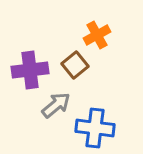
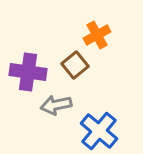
purple cross: moved 2 px left, 2 px down; rotated 15 degrees clockwise
gray arrow: rotated 152 degrees counterclockwise
blue cross: moved 4 px right, 3 px down; rotated 33 degrees clockwise
